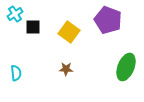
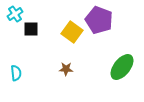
purple pentagon: moved 9 px left
black square: moved 2 px left, 2 px down
yellow square: moved 3 px right
green ellipse: moved 4 px left; rotated 16 degrees clockwise
